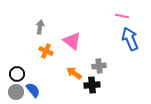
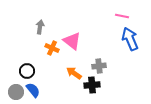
orange cross: moved 6 px right, 3 px up
black circle: moved 10 px right, 3 px up
